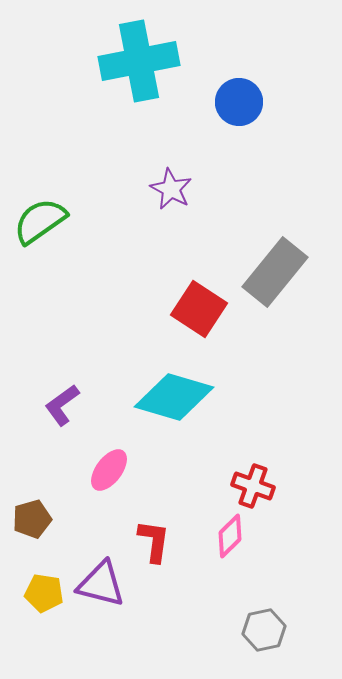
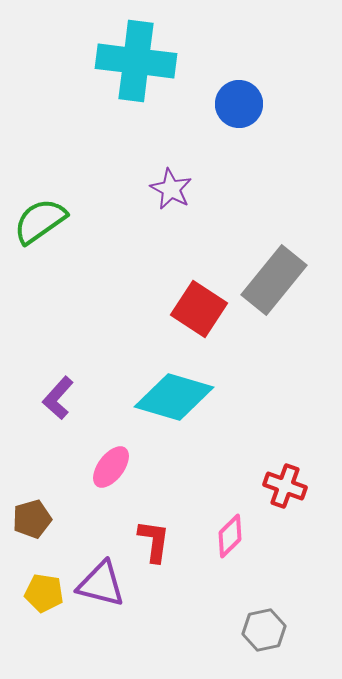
cyan cross: moved 3 px left; rotated 18 degrees clockwise
blue circle: moved 2 px down
gray rectangle: moved 1 px left, 8 px down
purple L-shape: moved 4 px left, 7 px up; rotated 12 degrees counterclockwise
pink ellipse: moved 2 px right, 3 px up
red cross: moved 32 px right
